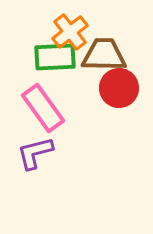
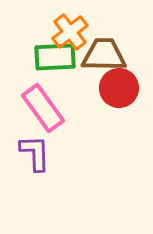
purple L-shape: rotated 102 degrees clockwise
